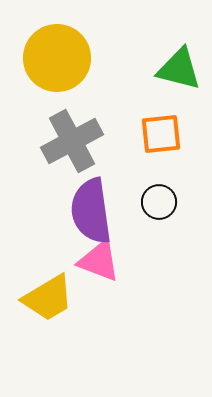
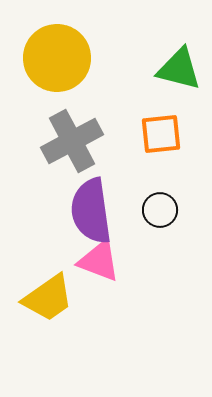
black circle: moved 1 px right, 8 px down
yellow trapezoid: rotated 4 degrees counterclockwise
